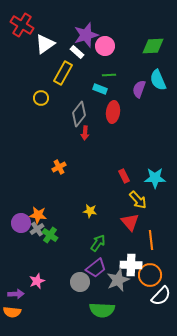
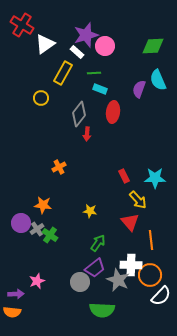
green line: moved 15 px left, 2 px up
red arrow: moved 2 px right, 1 px down
orange star: moved 5 px right, 10 px up
purple trapezoid: moved 1 px left
gray star: rotated 25 degrees counterclockwise
